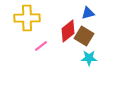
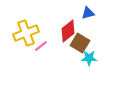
yellow cross: moved 1 px left, 15 px down; rotated 20 degrees counterclockwise
brown square: moved 4 px left, 7 px down
